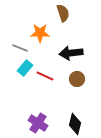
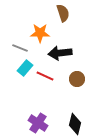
black arrow: moved 11 px left
